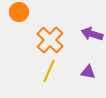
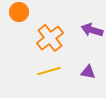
purple arrow: moved 4 px up
orange cross: moved 2 px up; rotated 8 degrees clockwise
yellow line: rotated 50 degrees clockwise
